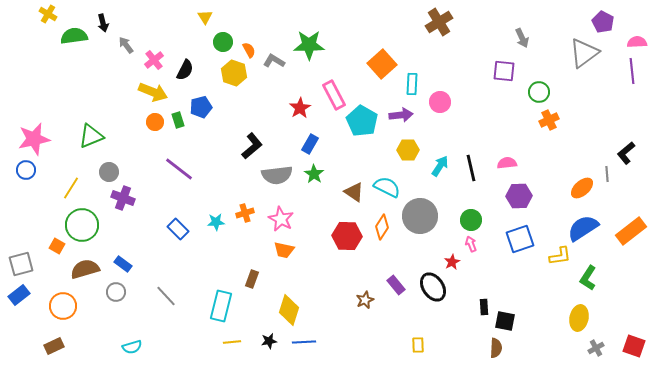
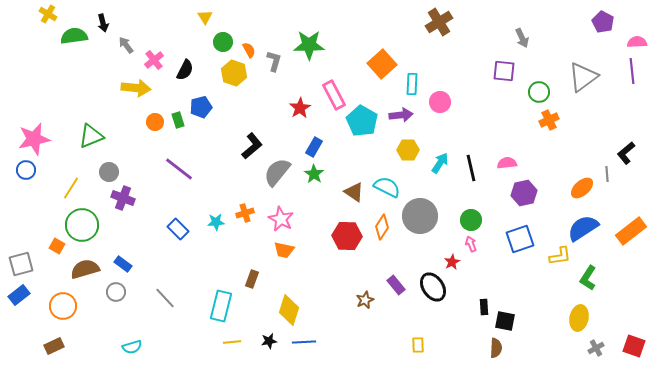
gray triangle at (584, 53): moved 1 px left, 24 px down
gray L-shape at (274, 61): rotated 75 degrees clockwise
yellow arrow at (153, 92): moved 17 px left, 4 px up; rotated 16 degrees counterclockwise
blue rectangle at (310, 144): moved 4 px right, 3 px down
cyan arrow at (440, 166): moved 3 px up
gray semicircle at (277, 175): moved 3 px up; rotated 136 degrees clockwise
purple hexagon at (519, 196): moved 5 px right, 3 px up; rotated 10 degrees counterclockwise
gray line at (166, 296): moved 1 px left, 2 px down
